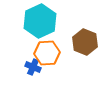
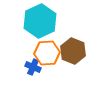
brown hexagon: moved 12 px left, 9 px down
